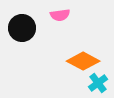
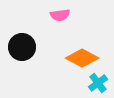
black circle: moved 19 px down
orange diamond: moved 1 px left, 3 px up
